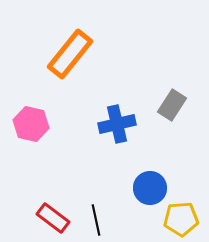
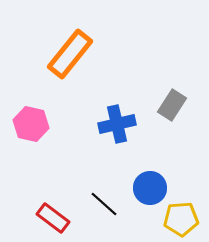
black line: moved 8 px right, 16 px up; rotated 36 degrees counterclockwise
